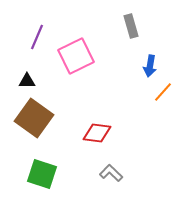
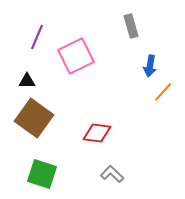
gray L-shape: moved 1 px right, 1 px down
